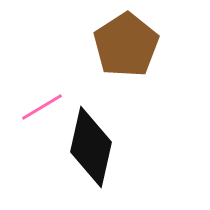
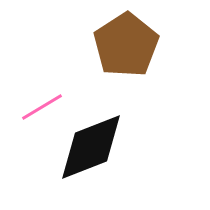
black diamond: rotated 56 degrees clockwise
